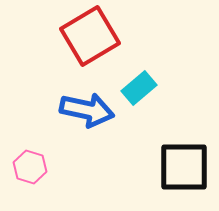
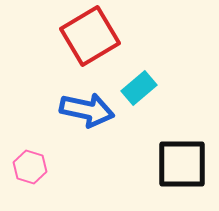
black square: moved 2 px left, 3 px up
